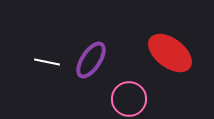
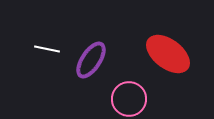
red ellipse: moved 2 px left, 1 px down
white line: moved 13 px up
